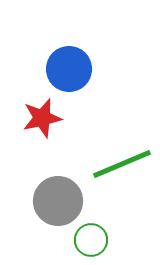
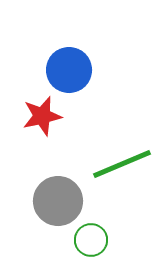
blue circle: moved 1 px down
red star: moved 2 px up
